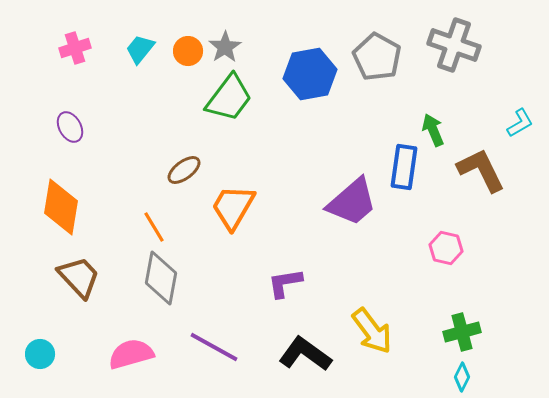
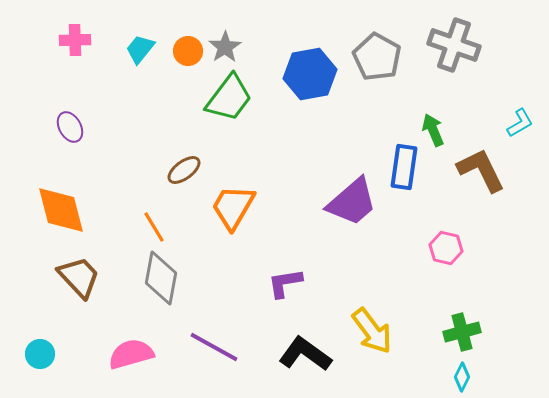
pink cross: moved 8 px up; rotated 16 degrees clockwise
orange diamond: moved 3 px down; rotated 24 degrees counterclockwise
